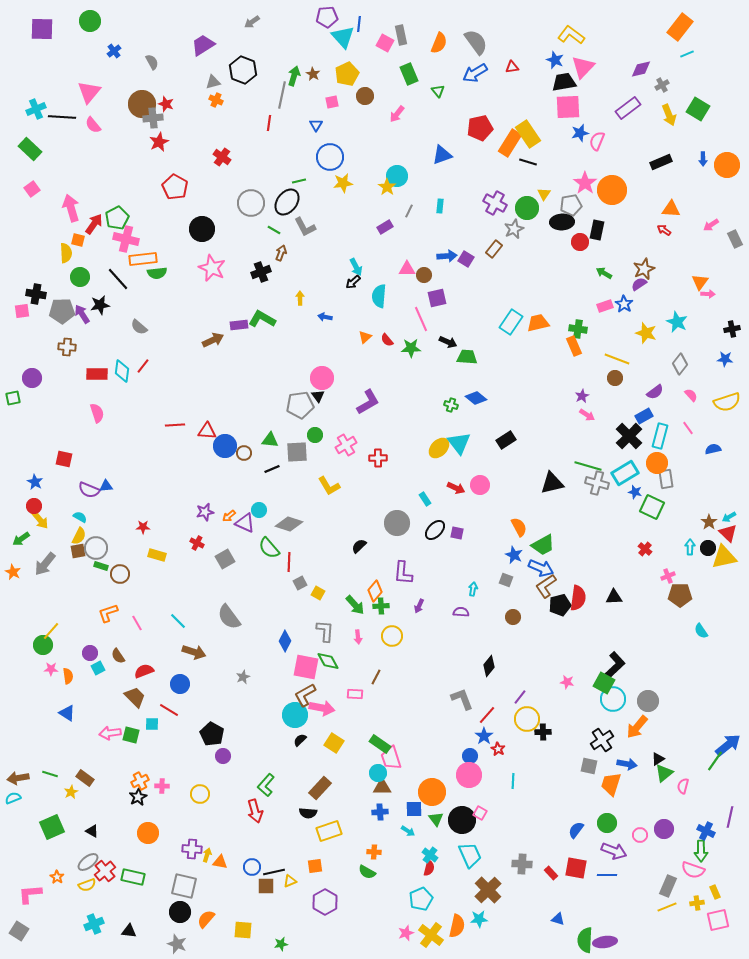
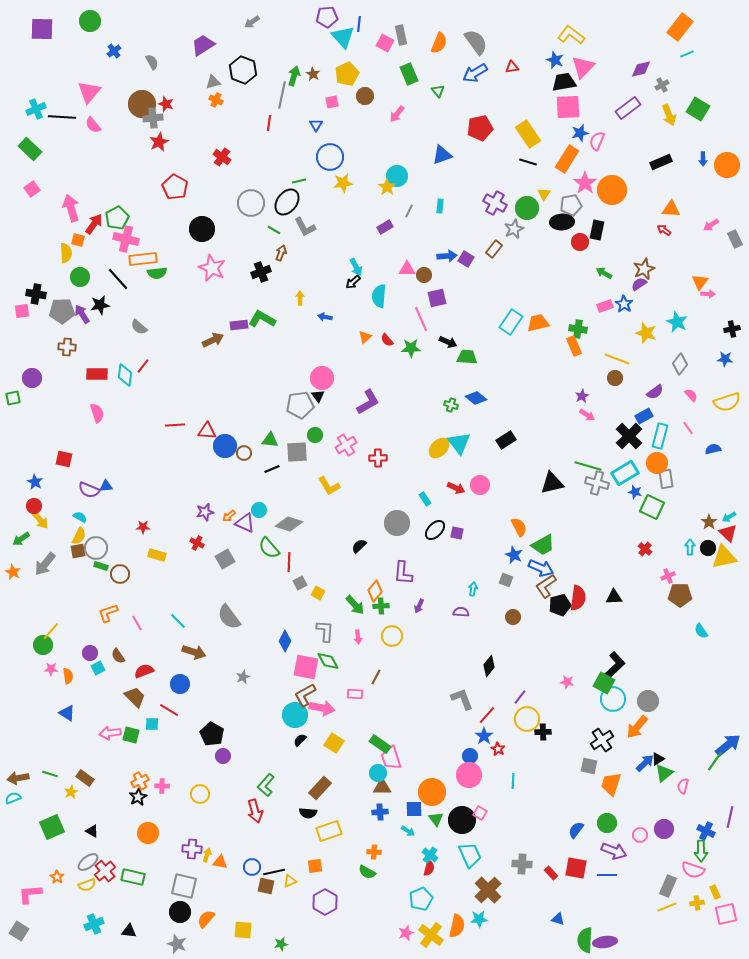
orange rectangle at (510, 143): moved 57 px right, 16 px down
cyan diamond at (122, 371): moved 3 px right, 4 px down
blue arrow at (627, 764): moved 18 px right, 1 px up; rotated 54 degrees counterclockwise
brown square at (266, 886): rotated 12 degrees clockwise
pink square at (718, 920): moved 8 px right, 6 px up
